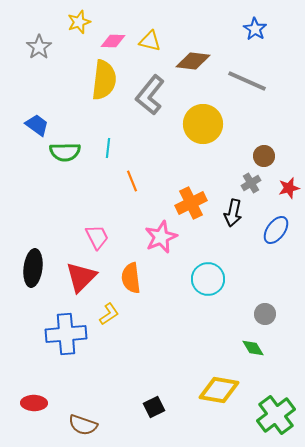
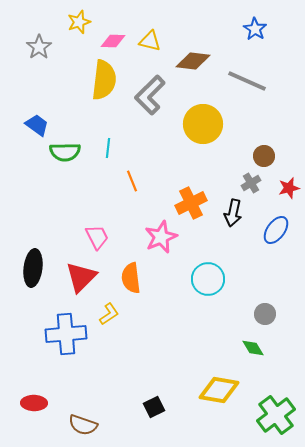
gray L-shape: rotated 6 degrees clockwise
